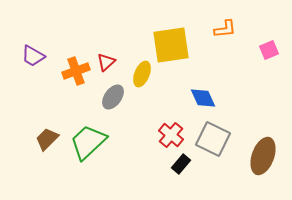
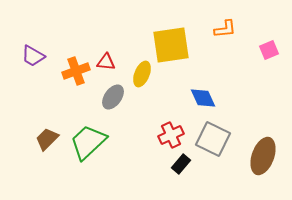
red triangle: rotated 48 degrees clockwise
red cross: rotated 25 degrees clockwise
